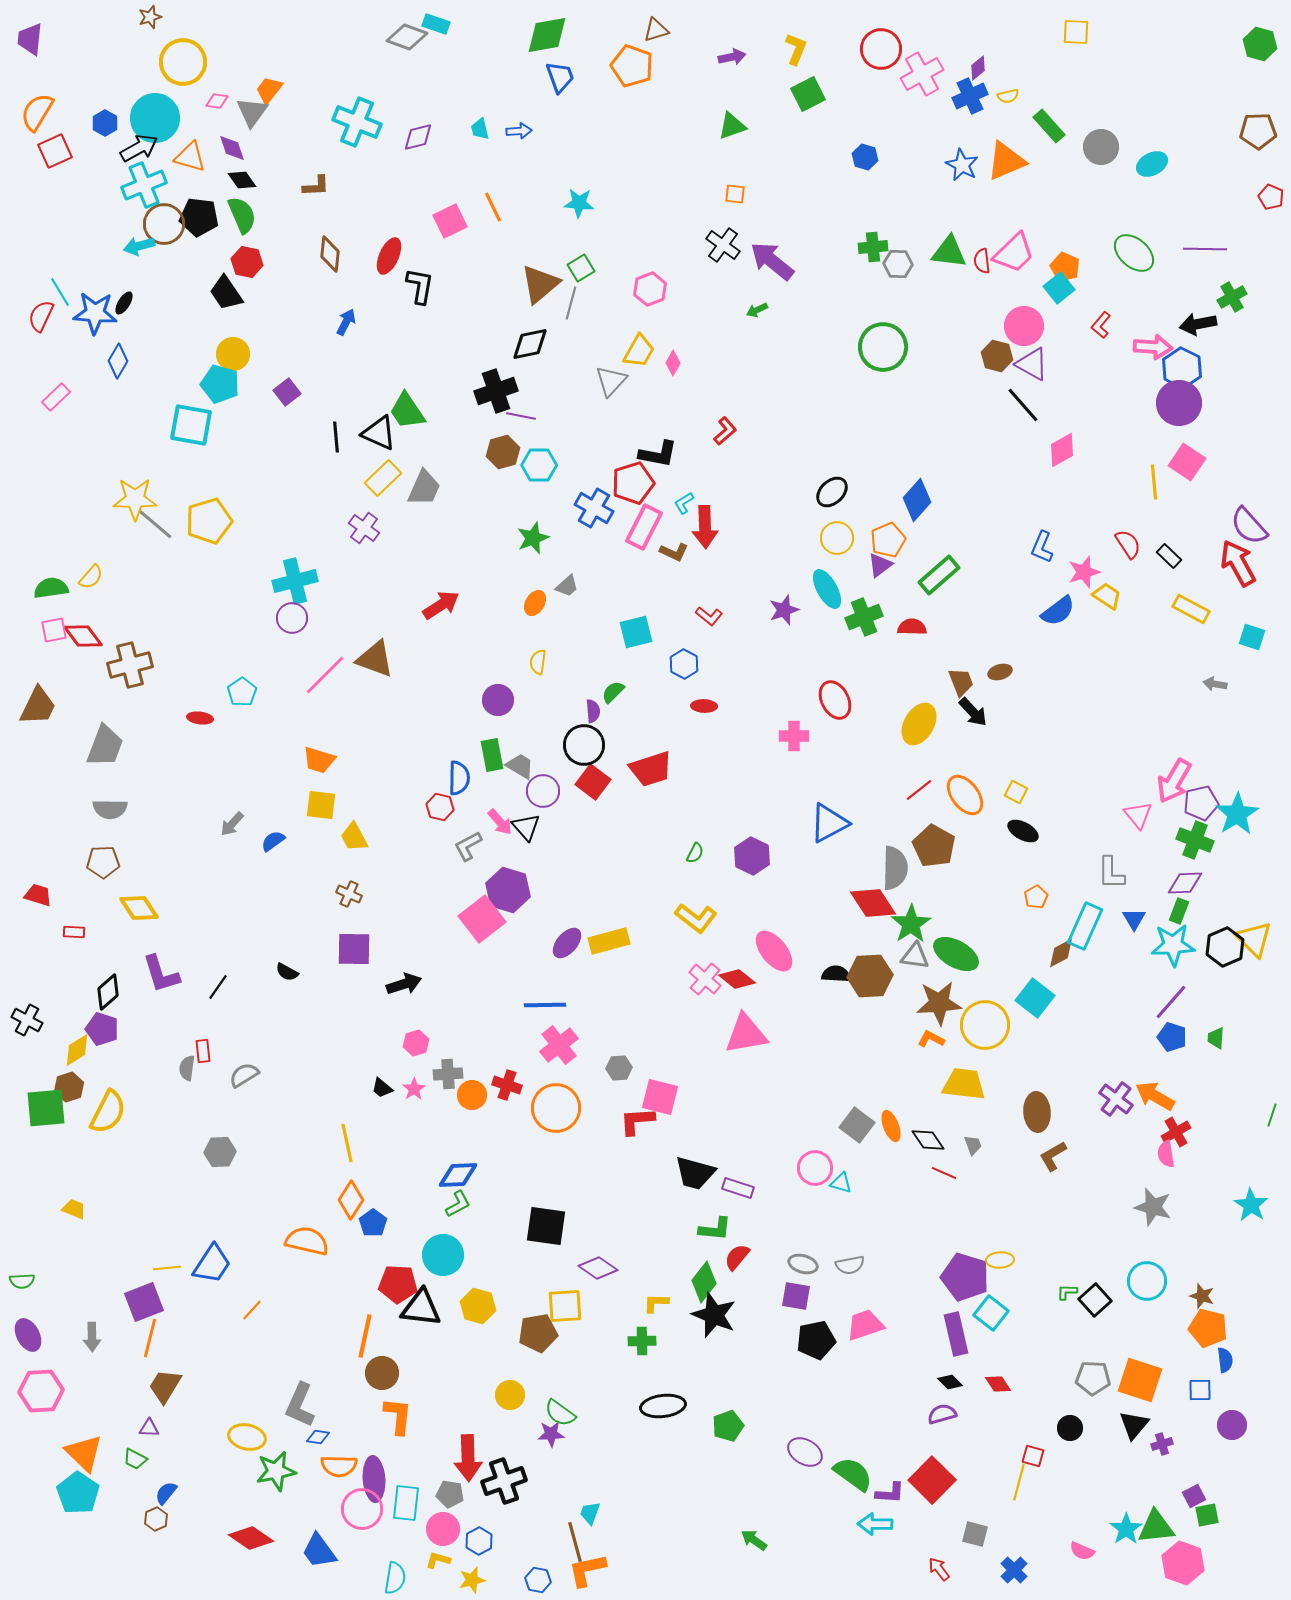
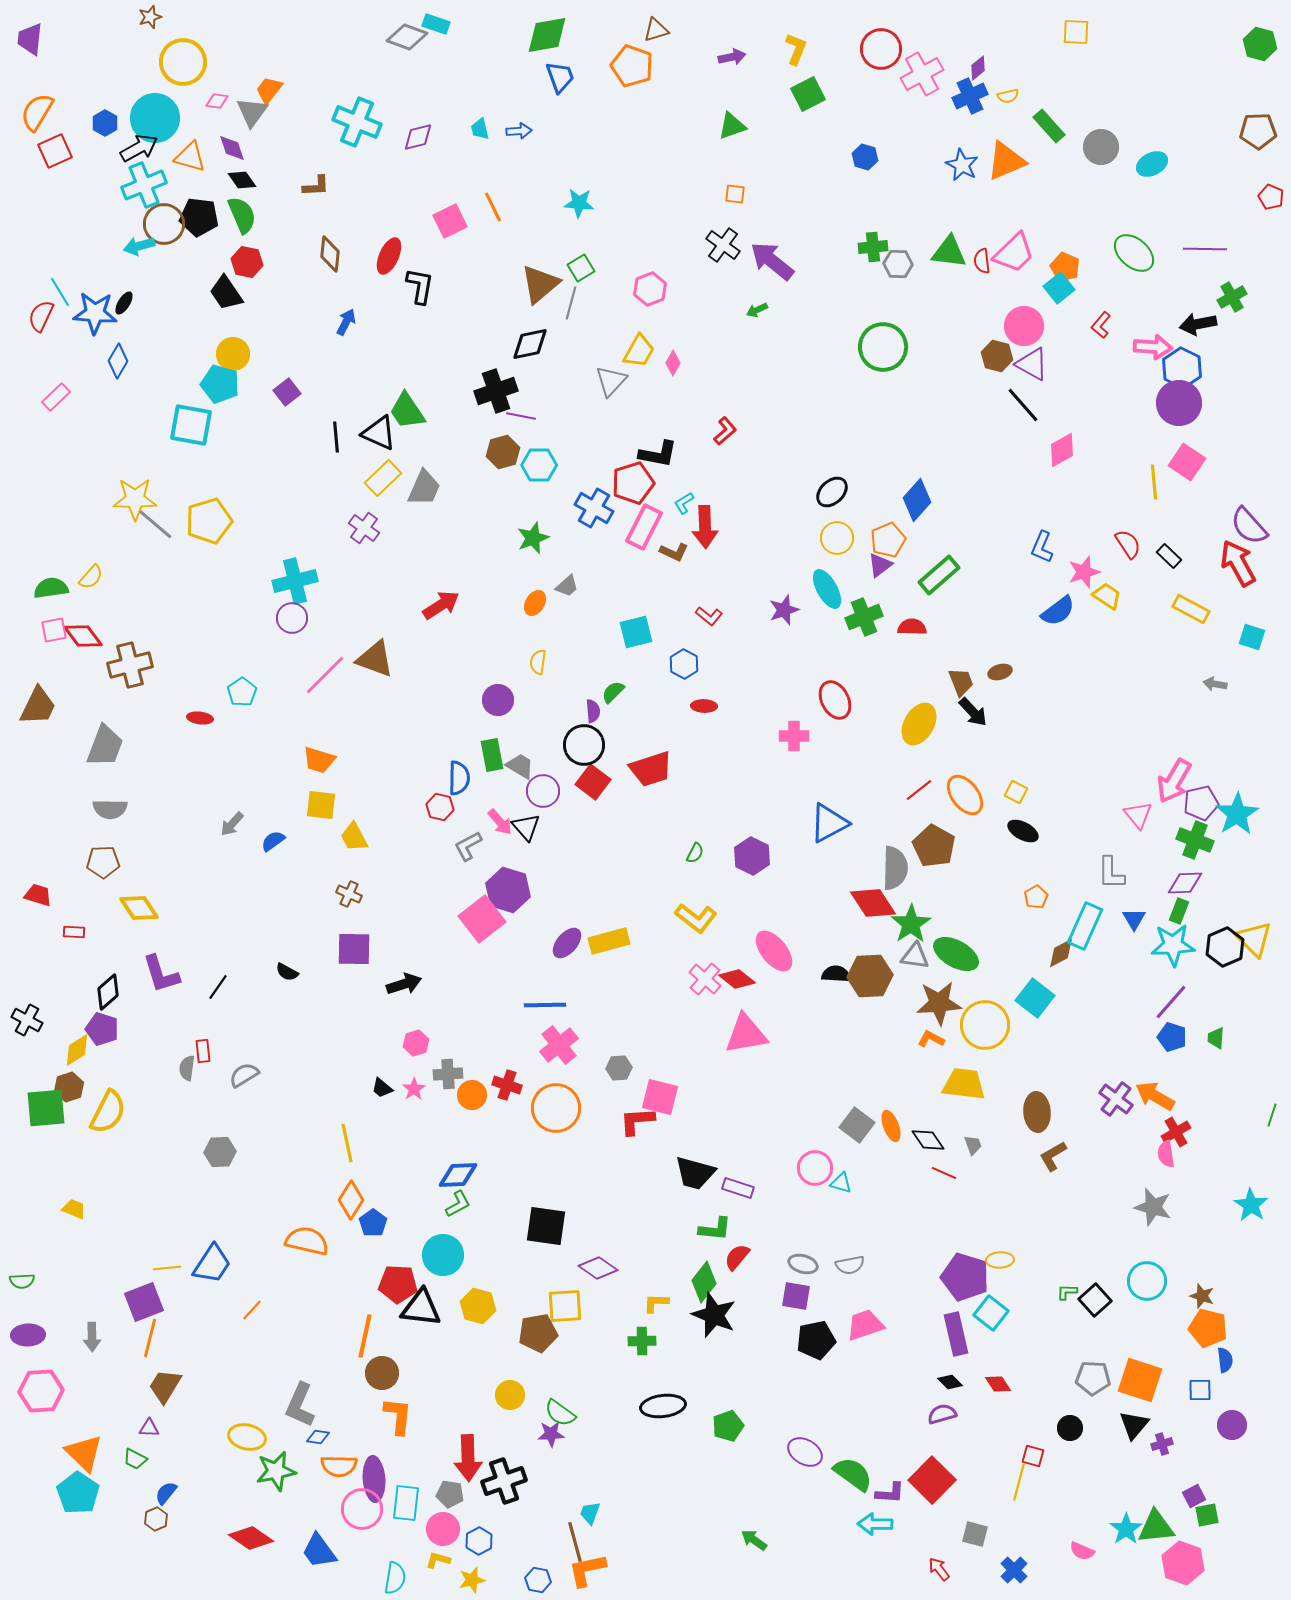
purple ellipse at (28, 1335): rotated 64 degrees counterclockwise
